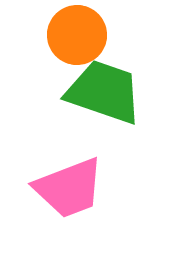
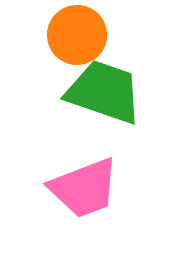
pink trapezoid: moved 15 px right
